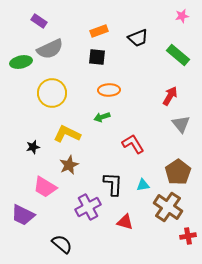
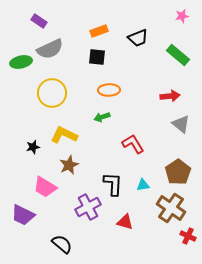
red arrow: rotated 54 degrees clockwise
gray triangle: rotated 12 degrees counterclockwise
yellow L-shape: moved 3 px left, 1 px down
brown cross: moved 3 px right, 1 px down
red cross: rotated 35 degrees clockwise
